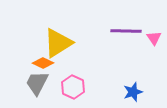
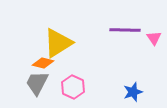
purple line: moved 1 px left, 1 px up
orange diamond: rotated 10 degrees counterclockwise
